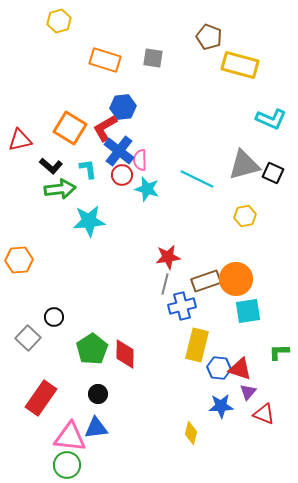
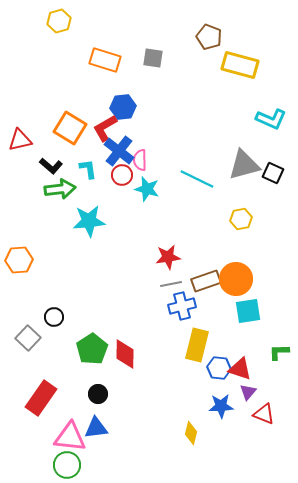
yellow hexagon at (245, 216): moved 4 px left, 3 px down
gray line at (165, 284): moved 6 px right; rotated 65 degrees clockwise
